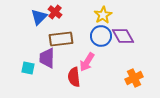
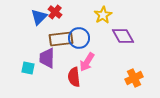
blue circle: moved 22 px left, 2 px down
